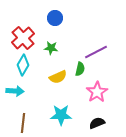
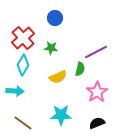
brown line: rotated 60 degrees counterclockwise
